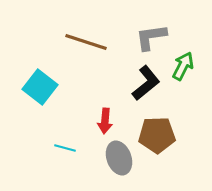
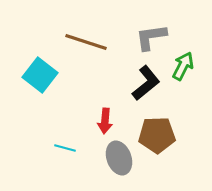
cyan square: moved 12 px up
